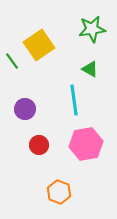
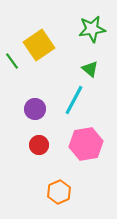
green triangle: rotated 12 degrees clockwise
cyan line: rotated 36 degrees clockwise
purple circle: moved 10 px right
orange hexagon: rotated 15 degrees clockwise
